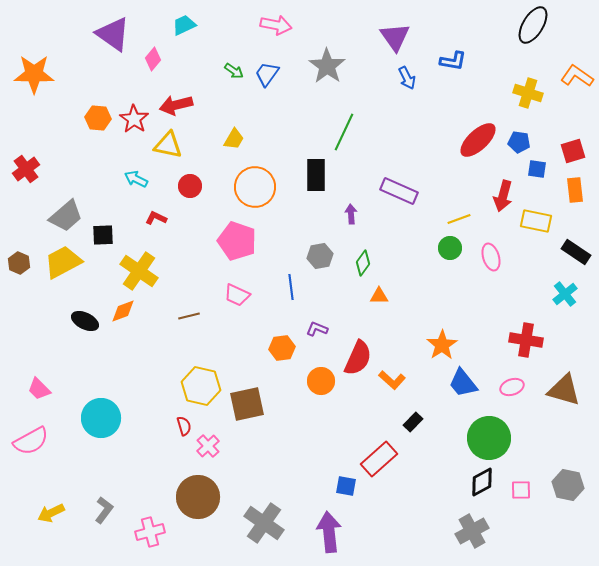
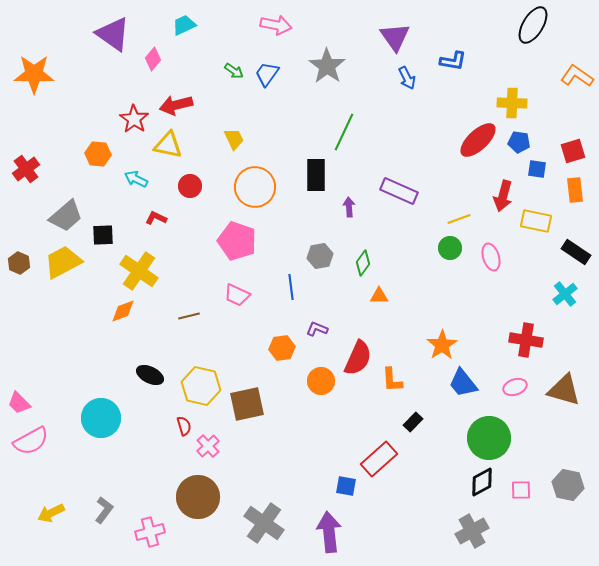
yellow cross at (528, 93): moved 16 px left, 10 px down; rotated 16 degrees counterclockwise
orange hexagon at (98, 118): moved 36 px down
yellow trapezoid at (234, 139): rotated 55 degrees counterclockwise
purple arrow at (351, 214): moved 2 px left, 7 px up
black ellipse at (85, 321): moved 65 px right, 54 px down
orange L-shape at (392, 380): rotated 44 degrees clockwise
pink ellipse at (512, 387): moved 3 px right
pink trapezoid at (39, 389): moved 20 px left, 14 px down
